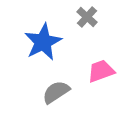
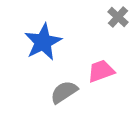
gray cross: moved 31 px right
gray semicircle: moved 8 px right
